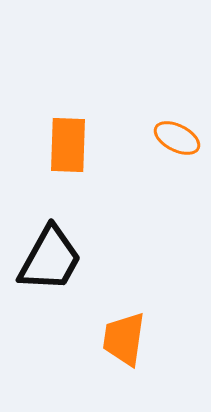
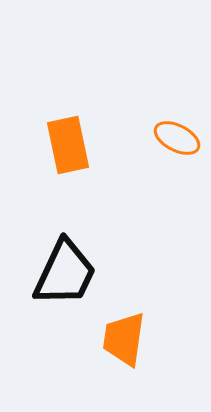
orange rectangle: rotated 14 degrees counterclockwise
black trapezoid: moved 15 px right, 14 px down; rotated 4 degrees counterclockwise
